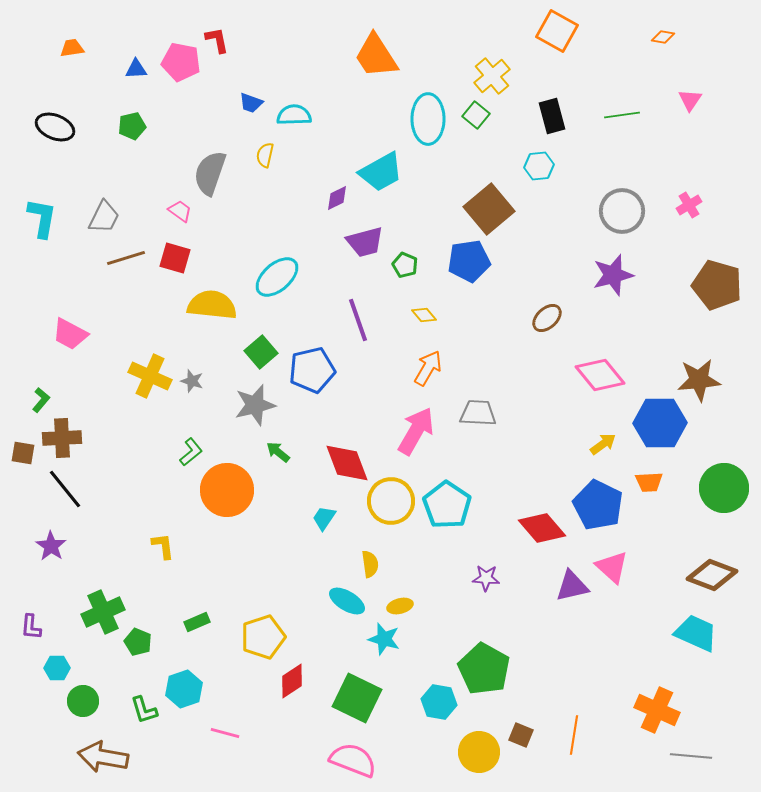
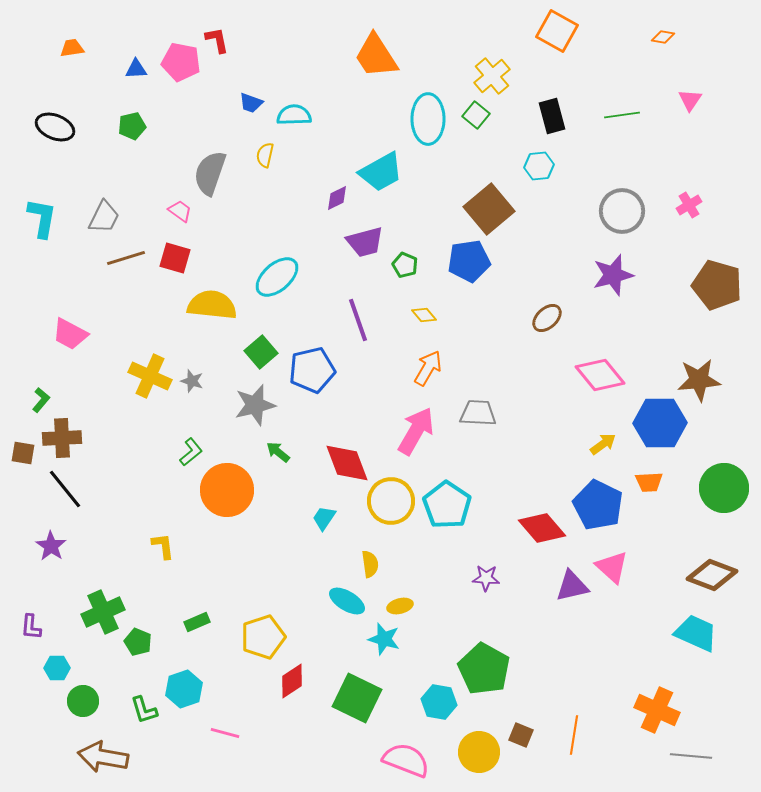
pink semicircle at (353, 760): moved 53 px right
